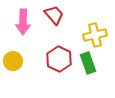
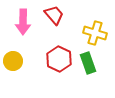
yellow cross: moved 2 px up; rotated 30 degrees clockwise
